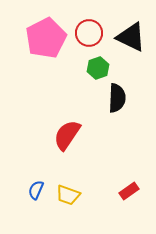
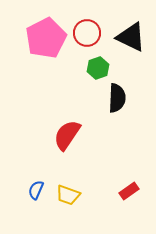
red circle: moved 2 px left
